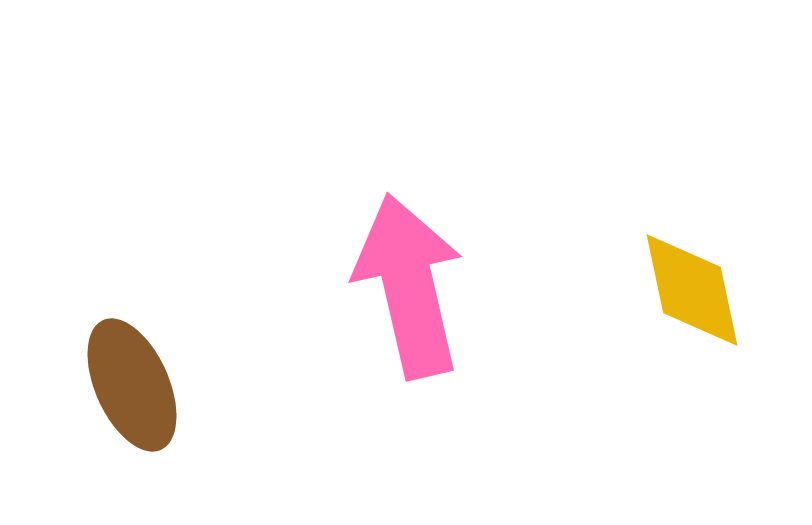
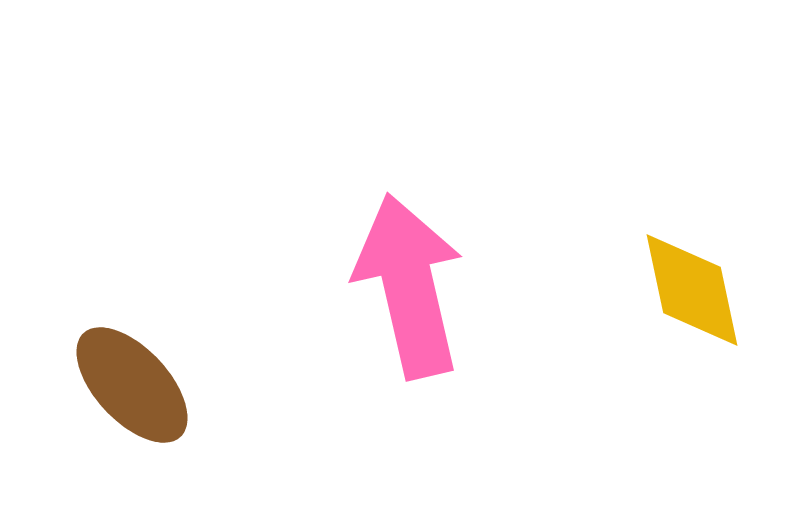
brown ellipse: rotated 19 degrees counterclockwise
